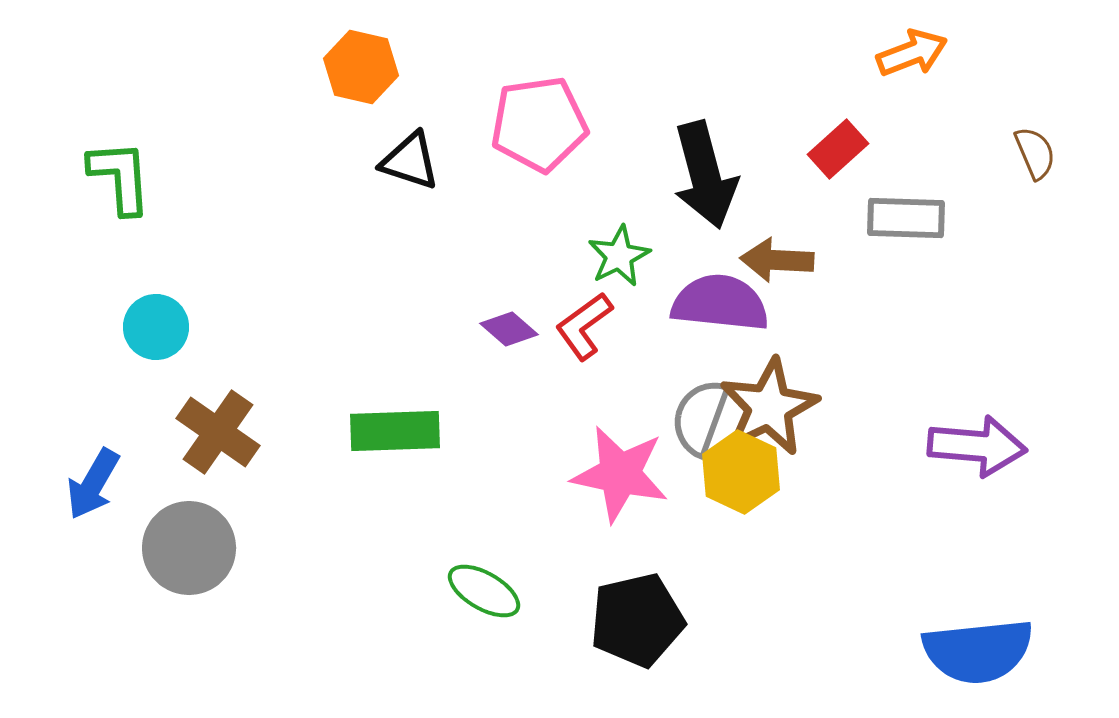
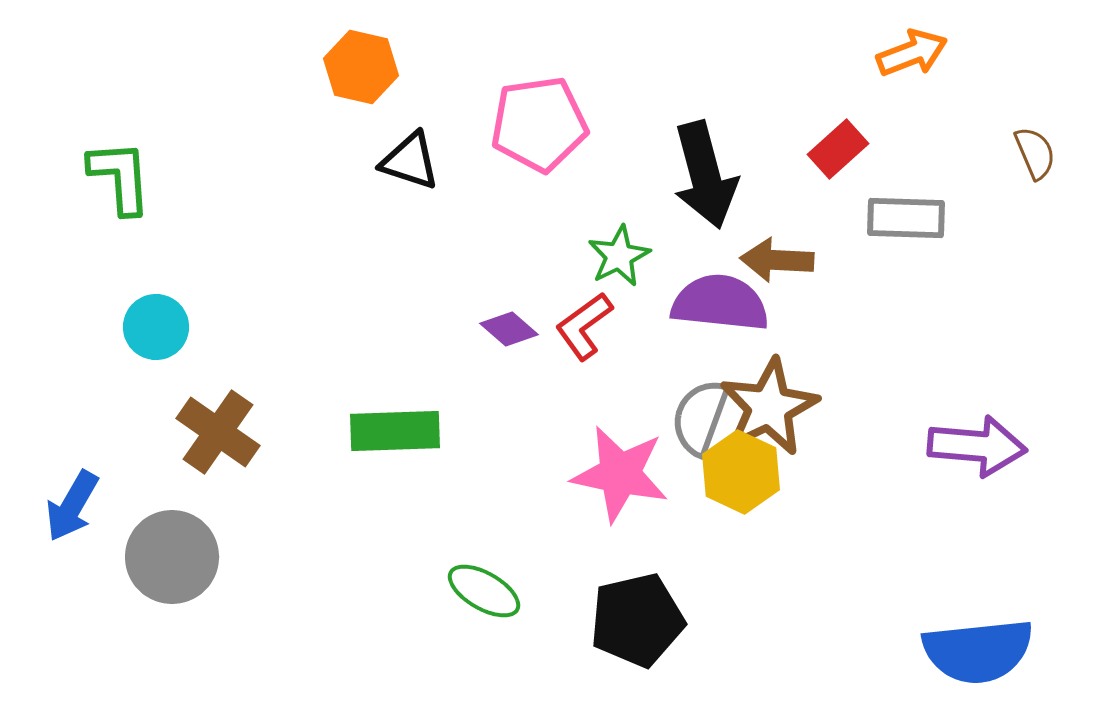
blue arrow: moved 21 px left, 22 px down
gray circle: moved 17 px left, 9 px down
